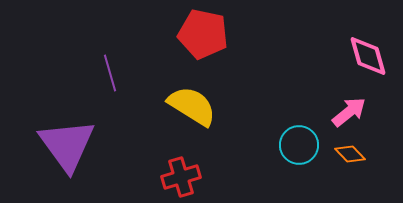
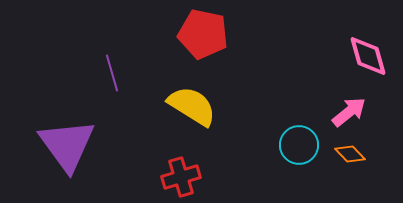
purple line: moved 2 px right
